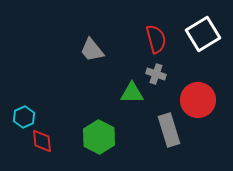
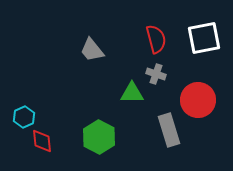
white square: moved 1 px right, 4 px down; rotated 20 degrees clockwise
